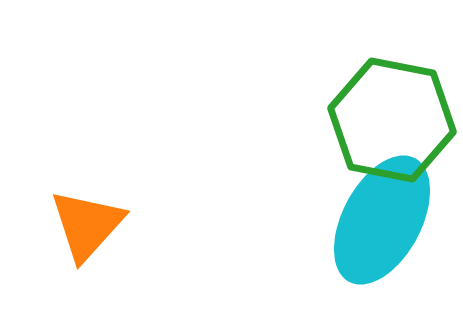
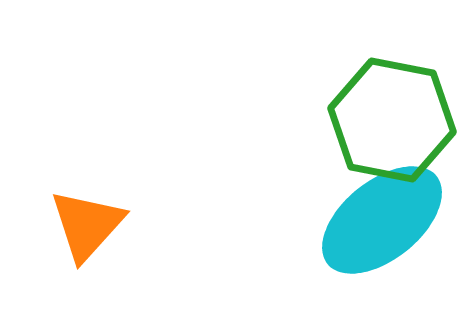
cyan ellipse: rotated 23 degrees clockwise
